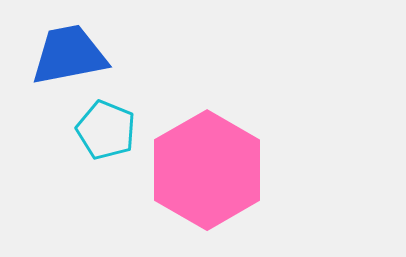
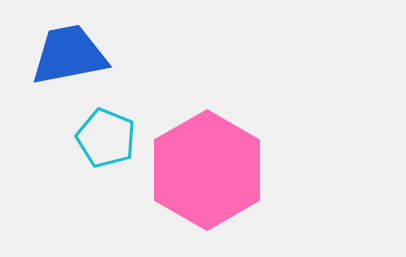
cyan pentagon: moved 8 px down
